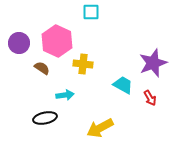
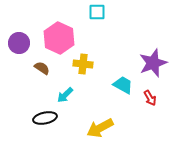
cyan square: moved 6 px right
pink hexagon: moved 2 px right, 3 px up
cyan arrow: rotated 144 degrees clockwise
